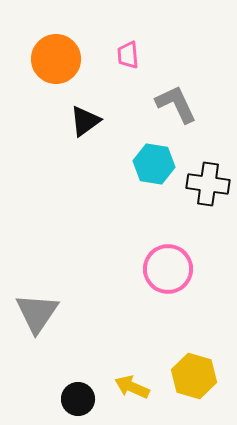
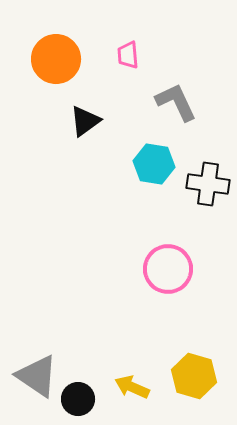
gray L-shape: moved 2 px up
gray triangle: moved 63 px down; rotated 30 degrees counterclockwise
